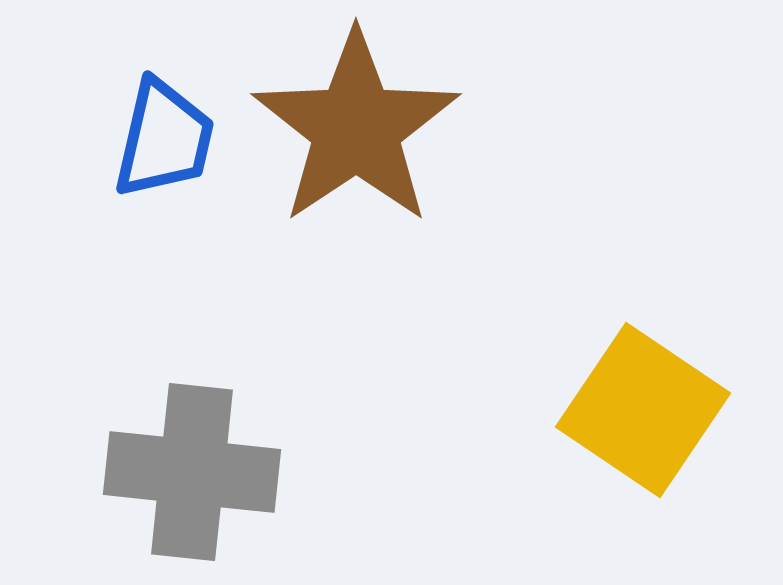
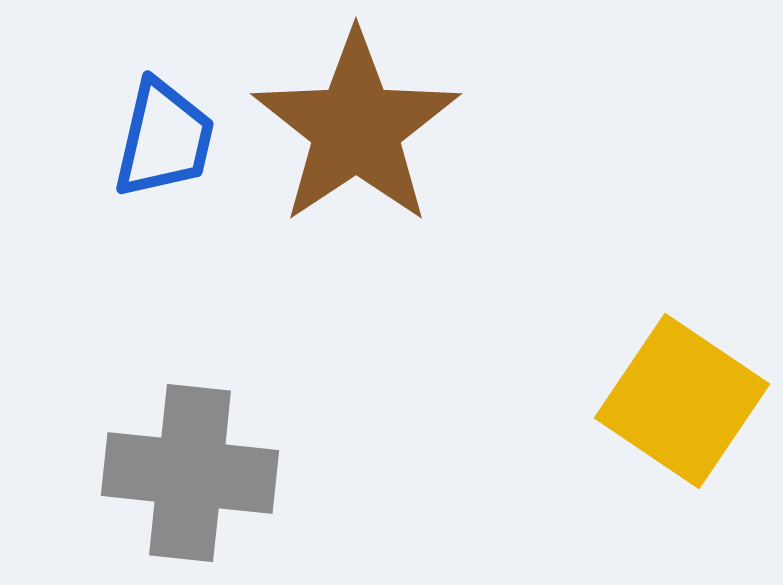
yellow square: moved 39 px right, 9 px up
gray cross: moved 2 px left, 1 px down
